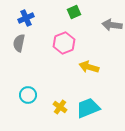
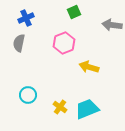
cyan trapezoid: moved 1 px left, 1 px down
